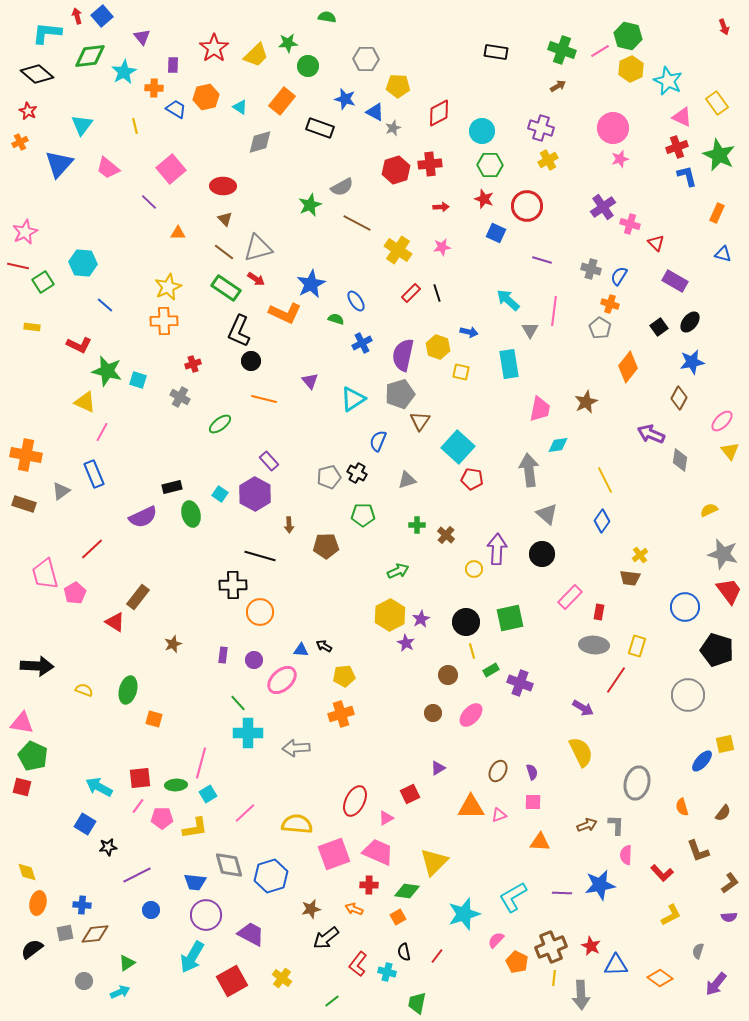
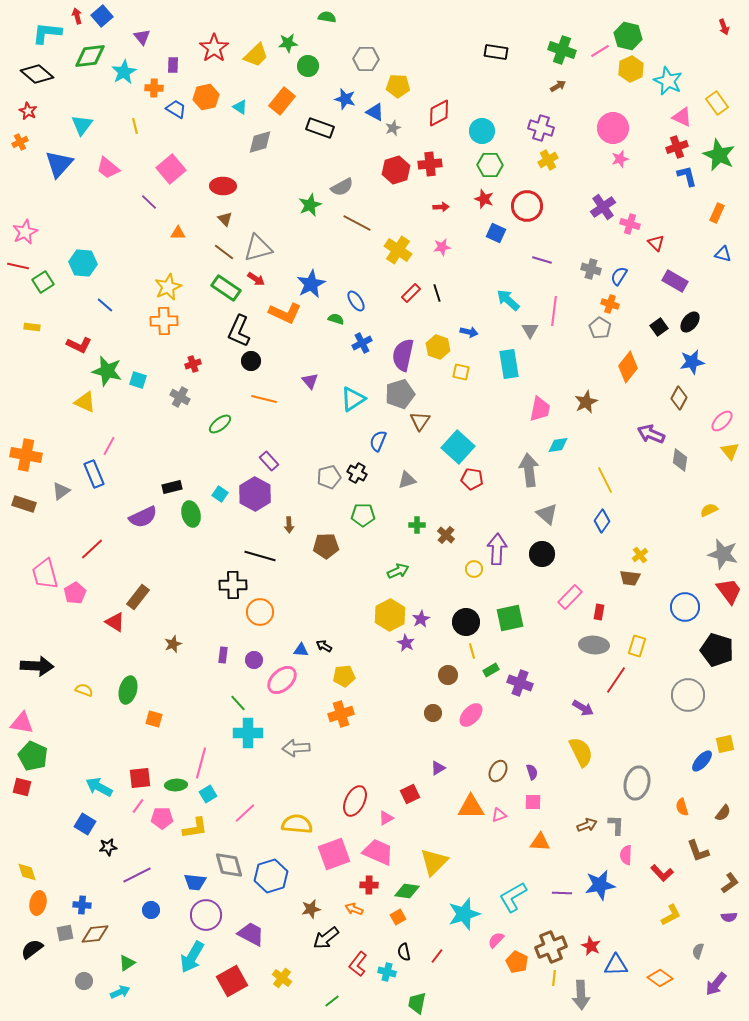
pink line at (102, 432): moved 7 px right, 14 px down
